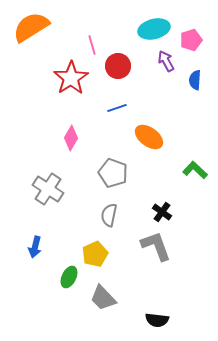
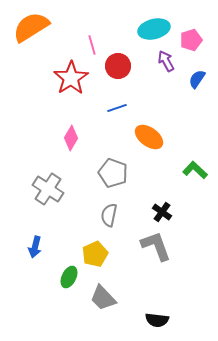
blue semicircle: moved 2 px right, 1 px up; rotated 30 degrees clockwise
